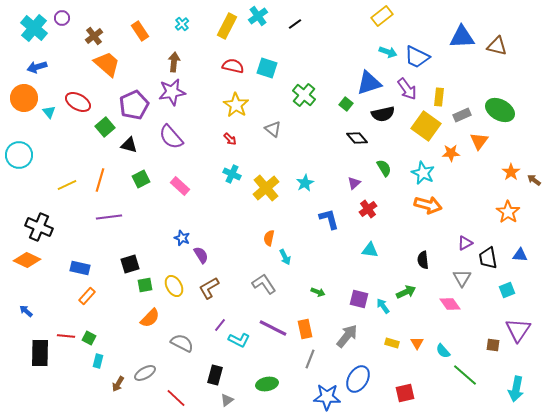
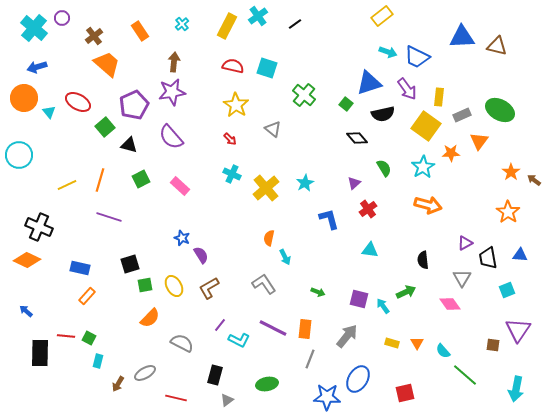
cyan star at (423, 173): moved 6 px up; rotated 15 degrees clockwise
purple line at (109, 217): rotated 25 degrees clockwise
orange rectangle at (305, 329): rotated 18 degrees clockwise
red line at (176, 398): rotated 30 degrees counterclockwise
